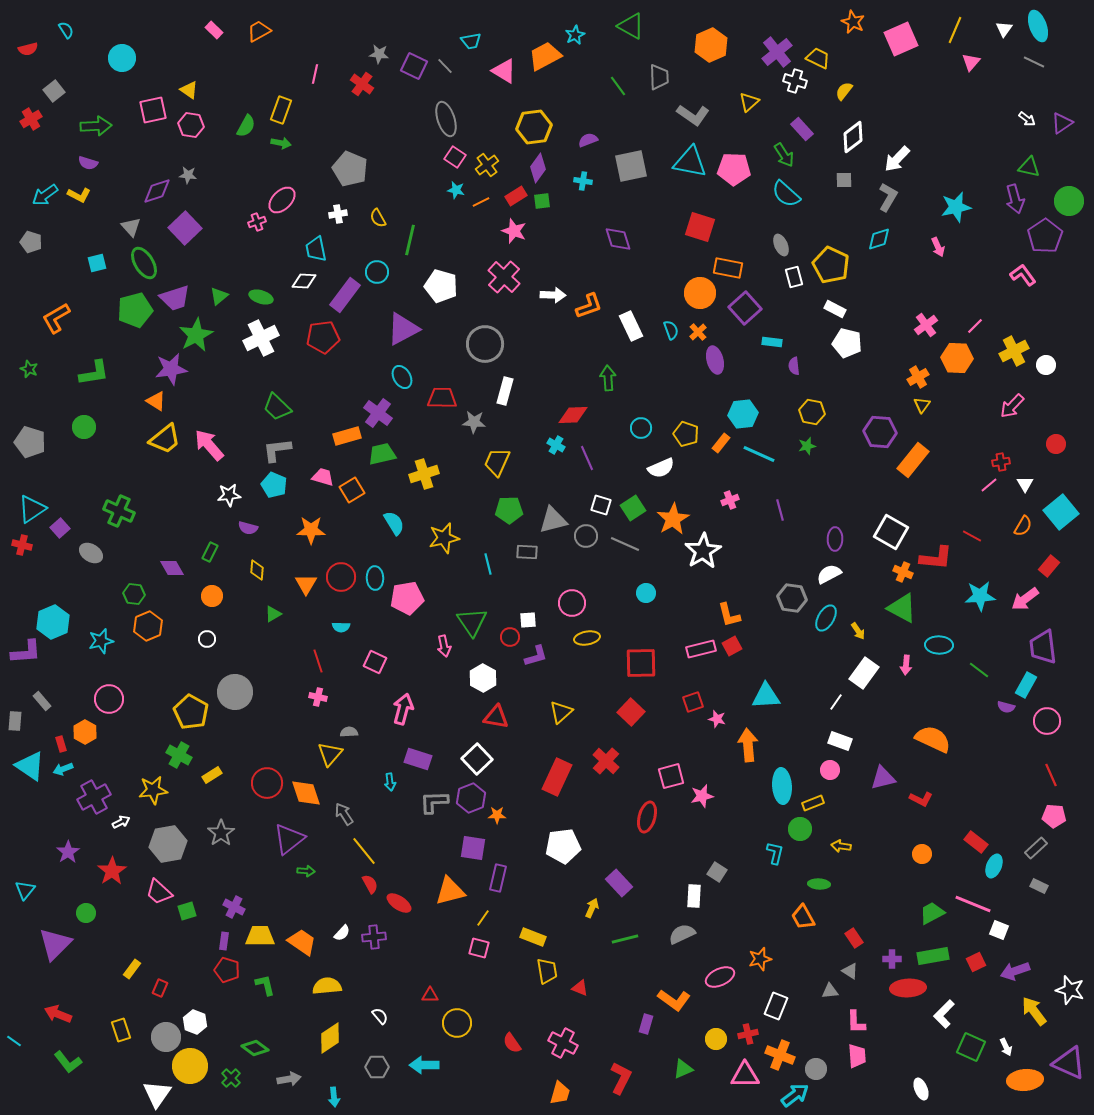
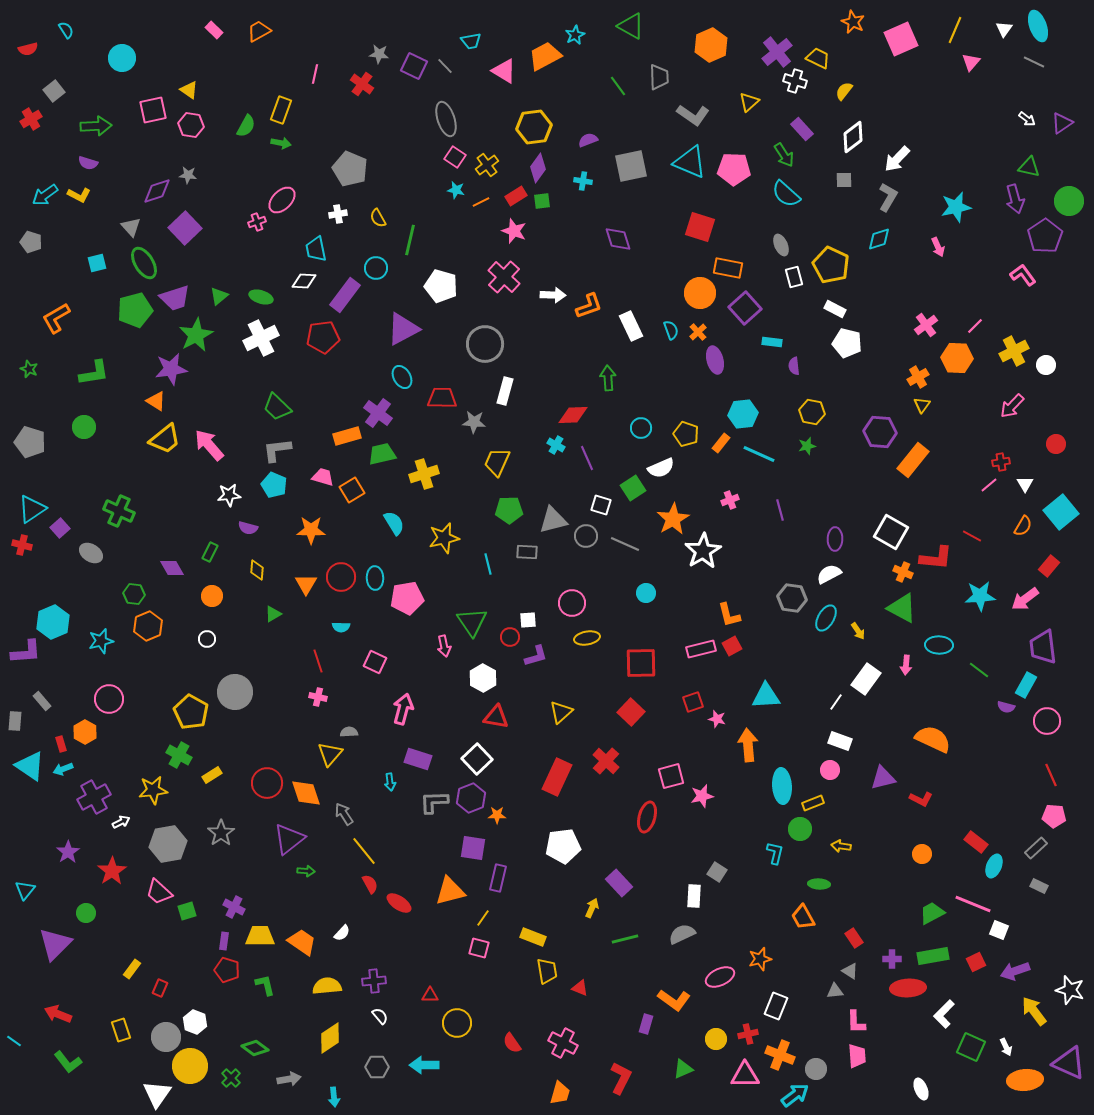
cyan triangle at (690, 162): rotated 12 degrees clockwise
cyan circle at (377, 272): moved 1 px left, 4 px up
green square at (633, 508): moved 20 px up
white rectangle at (864, 673): moved 2 px right, 6 px down
purple cross at (374, 937): moved 44 px down
gray triangle at (830, 991): moved 5 px right
